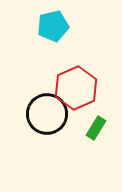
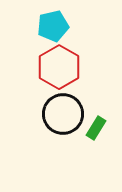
red hexagon: moved 17 px left, 21 px up; rotated 6 degrees counterclockwise
black circle: moved 16 px right
